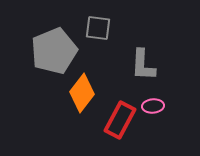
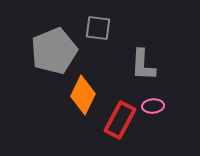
orange diamond: moved 1 px right, 2 px down; rotated 12 degrees counterclockwise
